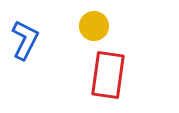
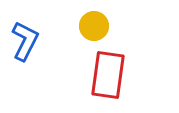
blue L-shape: moved 1 px down
